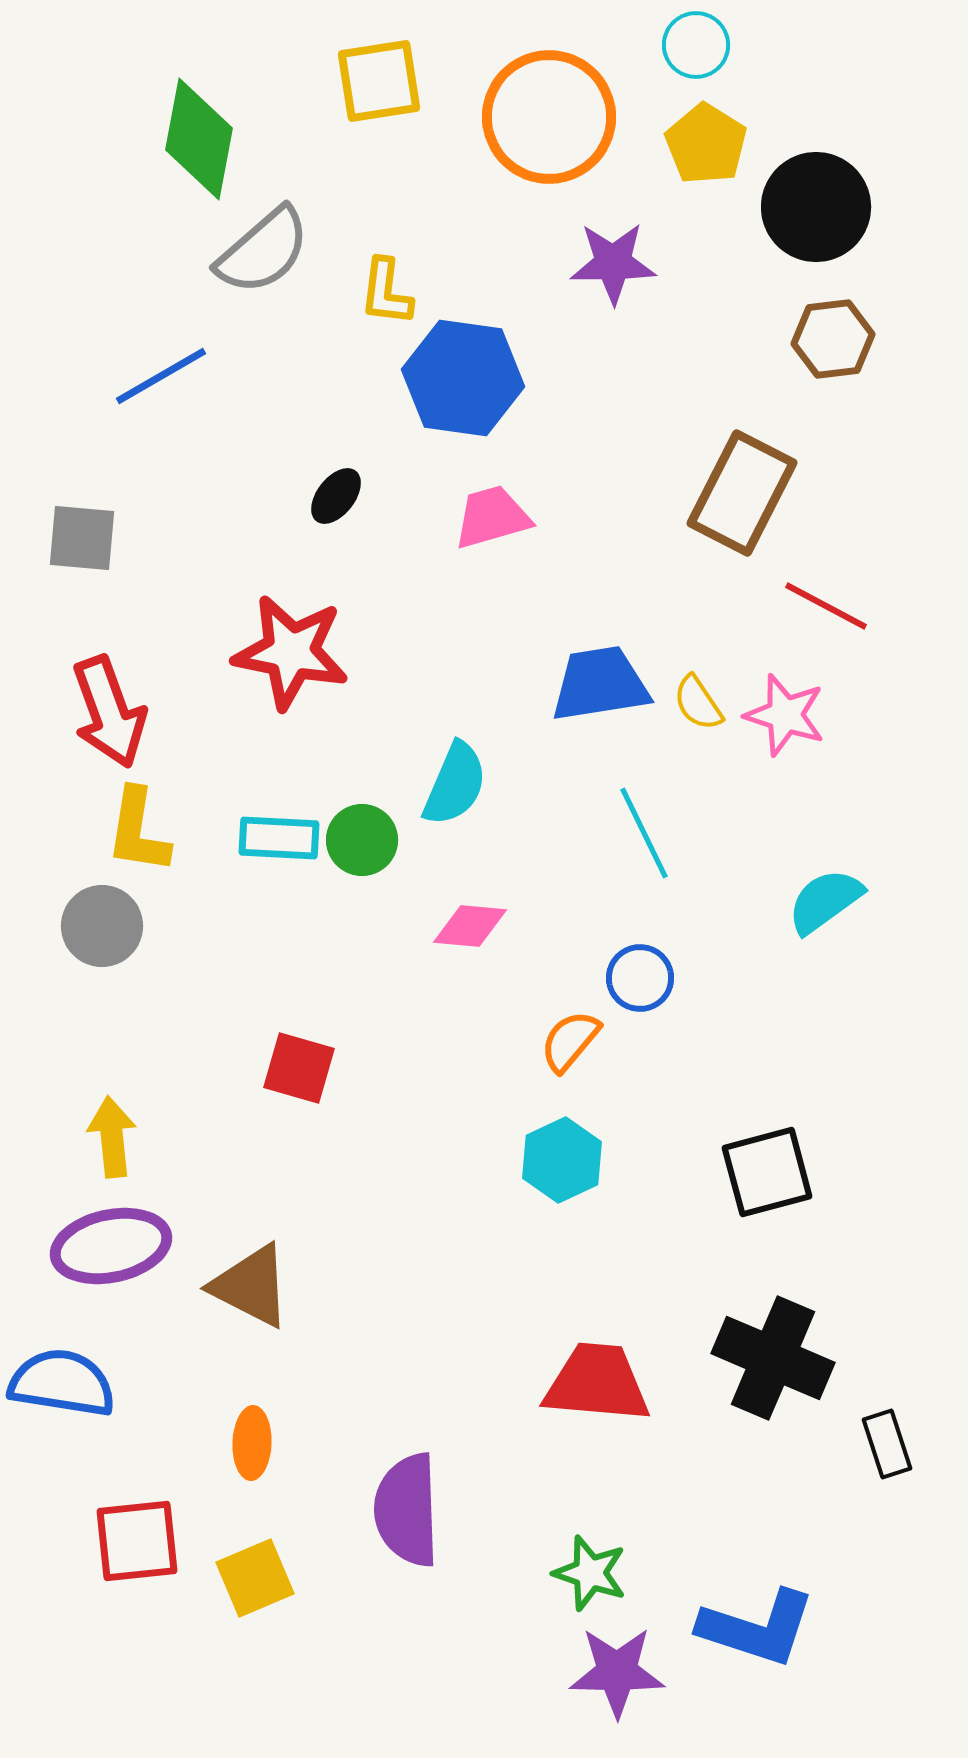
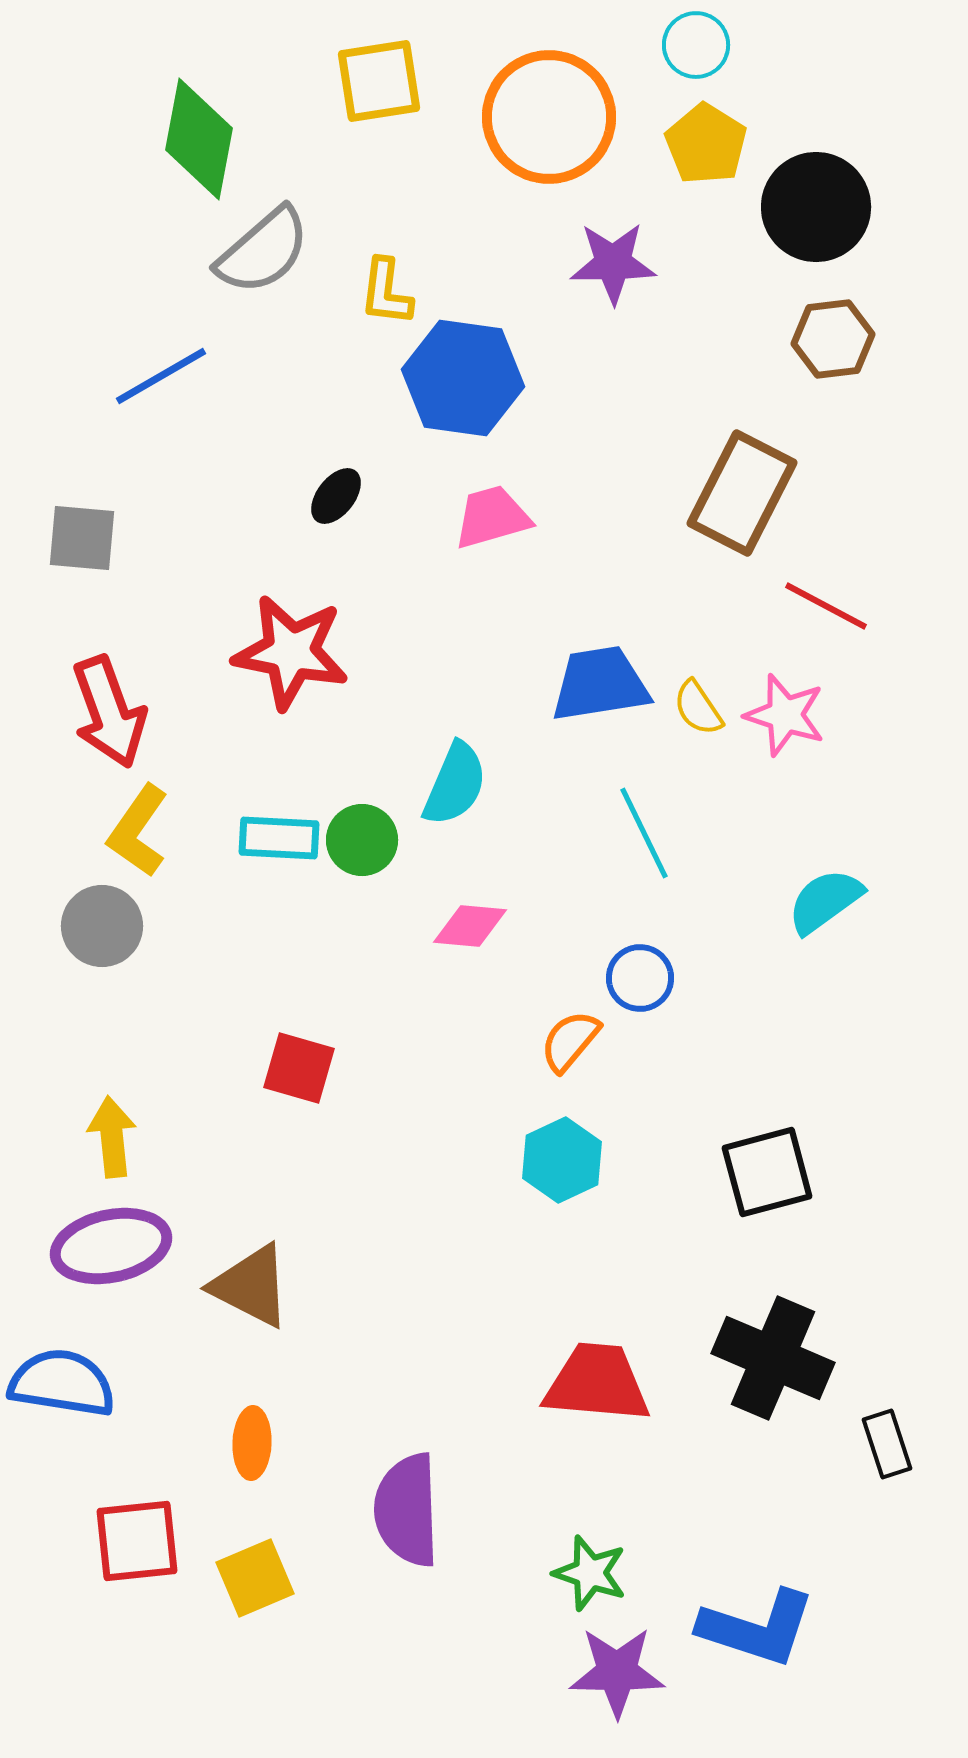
yellow semicircle at (698, 703): moved 5 px down
yellow L-shape at (138, 831): rotated 26 degrees clockwise
